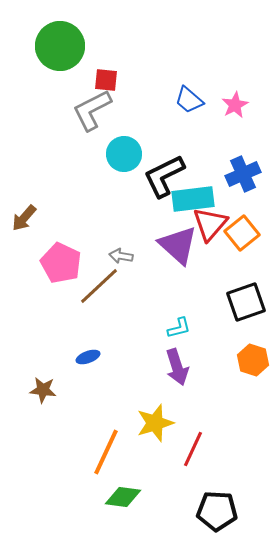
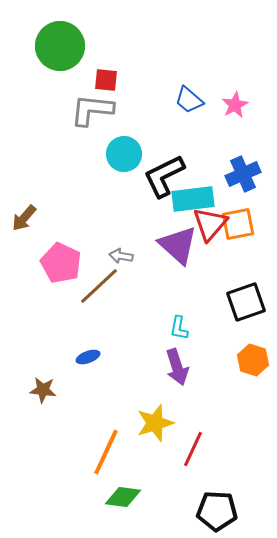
gray L-shape: rotated 33 degrees clockwise
orange square: moved 4 px left, 9 px up; rotated 28 degrees clockwise
cyan L-shape: rotated 115 degrees clockwise
